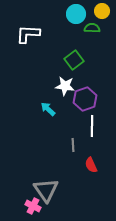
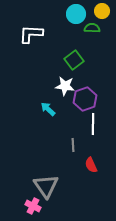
white L-shape: moved 3 px right
white line: moved 1 px right, 2 px up
gray triangle: moved 4 px up
